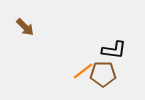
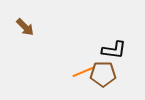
orange line: moved 1 px down; rotated 15 degrees clockwise
